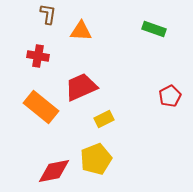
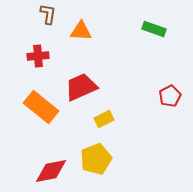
red cross: rotated 15 degrees counterclockwise
red diamond: moved 3 px left
